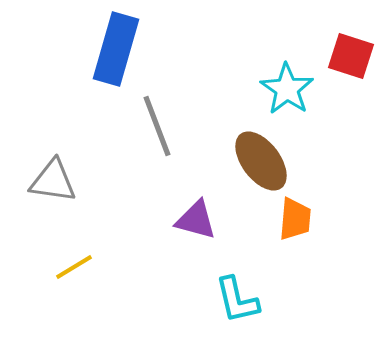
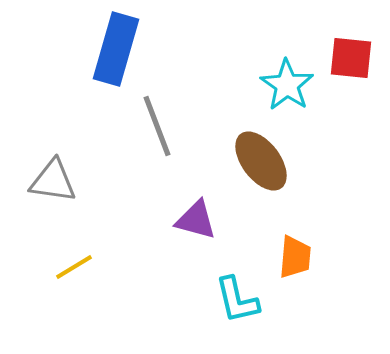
red square: moved 2 px down; rotated 12 degrees counterclockwise
cyan star: moved 4 px up
orange trapezoid: moved 38 px down
